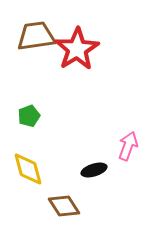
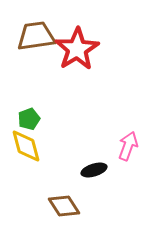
green pentagon: moved 3 px down
yellow diamond: moved 2 px left, 23 px up
